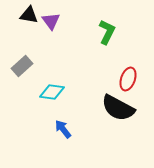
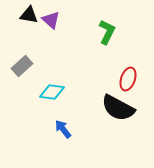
purple triangle: moved 1 px up; rotated 12 degrees counterclockwise
